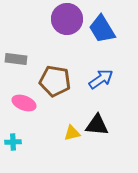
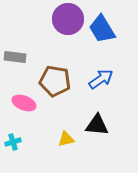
purple circle: moved 1 px right
gray rectangle: moved 1 px left, 2 px up
yellow triangle: moved 6 px left, 6 px down
cyan cross: rotated 14 degrees counterclockwise
